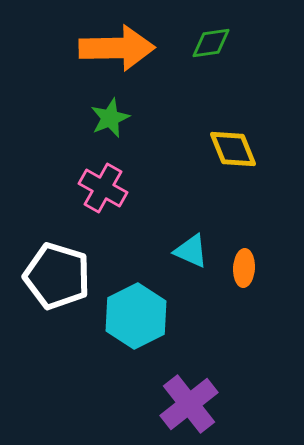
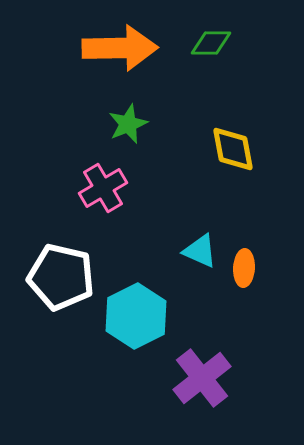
green diamond: rotated 9 degrees clockwise
orange arrow: moved 3 px right
green star: moved 18 px right, 6 px down
yellow diamond: rotated 12 degrees clockwise
pink cross: rotated 30 degrees clockwise
cyan triangle: moved 9 px right
white pentagon: moved 4 px right, 1 px down; rotated 4 degrees counterclockwise
purple cross: moved 13 px right, 26 px up
